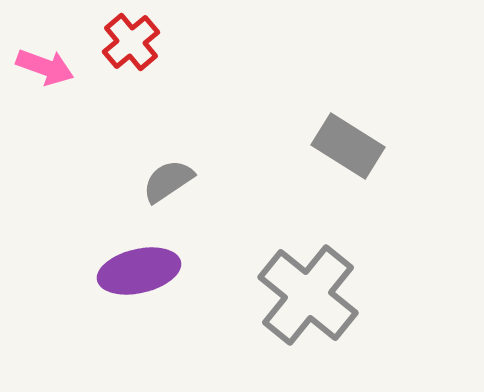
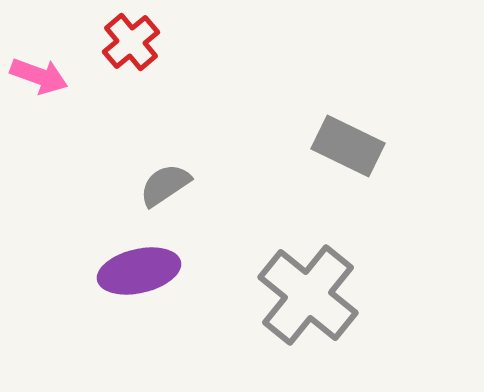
pink arrow: moved 6 px left, 9 px down
gray rectangle: rotated 6 degrees counterclockwise
gray semicircle: moved 3 px left, 4 px down
